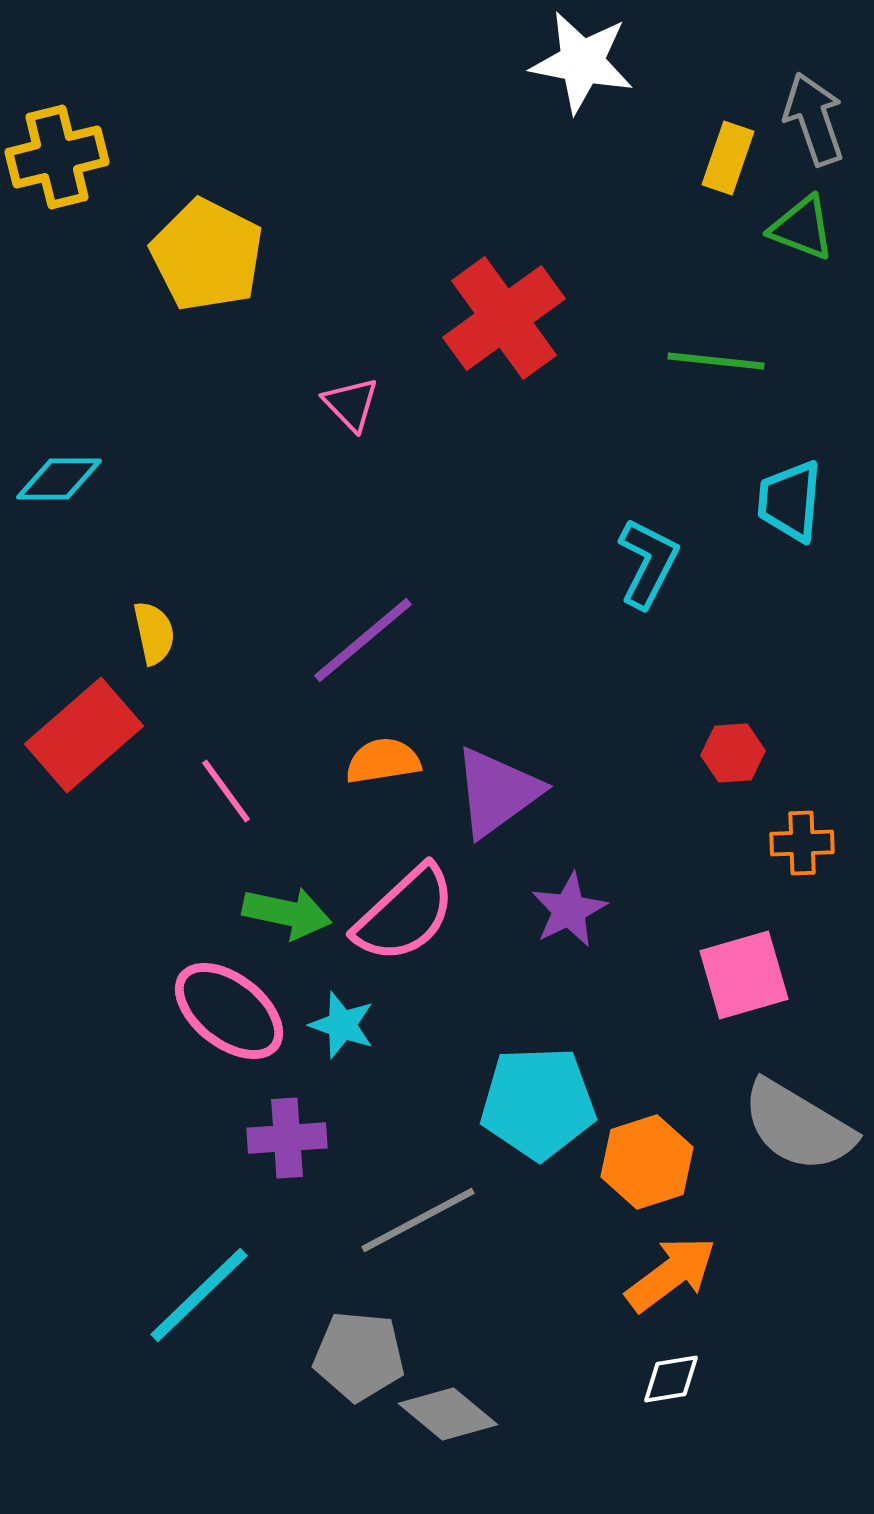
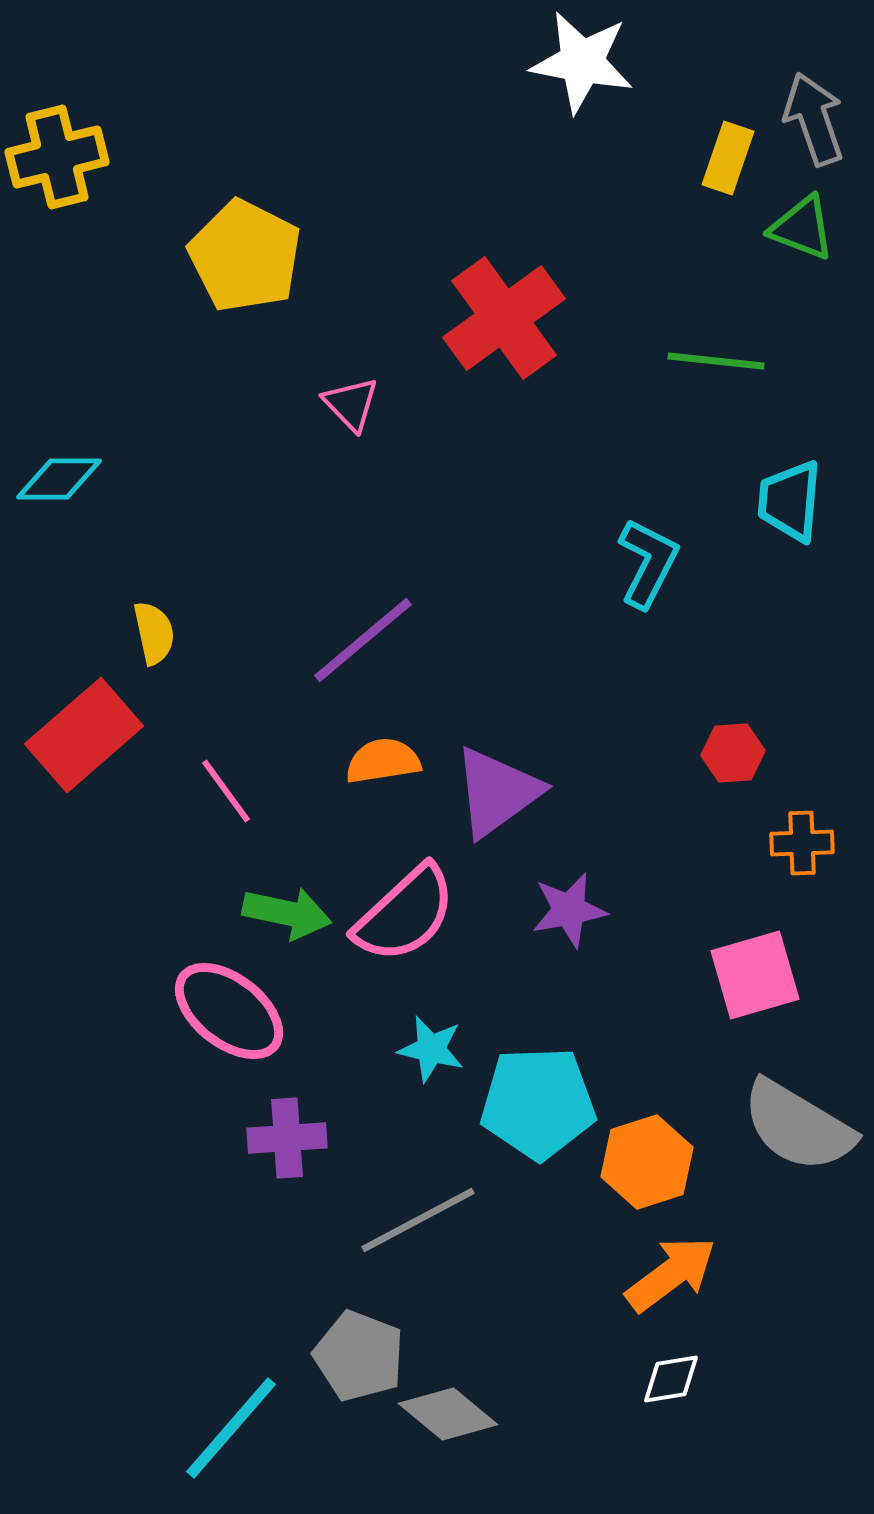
yellow pentagon: moved 38 px right, 1 px down
purple star: rotated 16 degrees clockwise
pink square: moved 11 px right
cyan star: moved 89 px right, 24 px down; rotated 6 degrees counterclockwise
cyan line: moved 32 px right, 133 px down; rotated 5 degrees counterclockwise
gray pentagon: rotated 16 degrees clockwise
